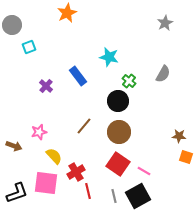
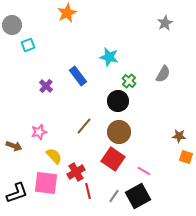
cyan square: moved 1 px left, 2 px up
red square: moved 5 px left, 5 px up
gray line: rotated 48 degrees clockwise
